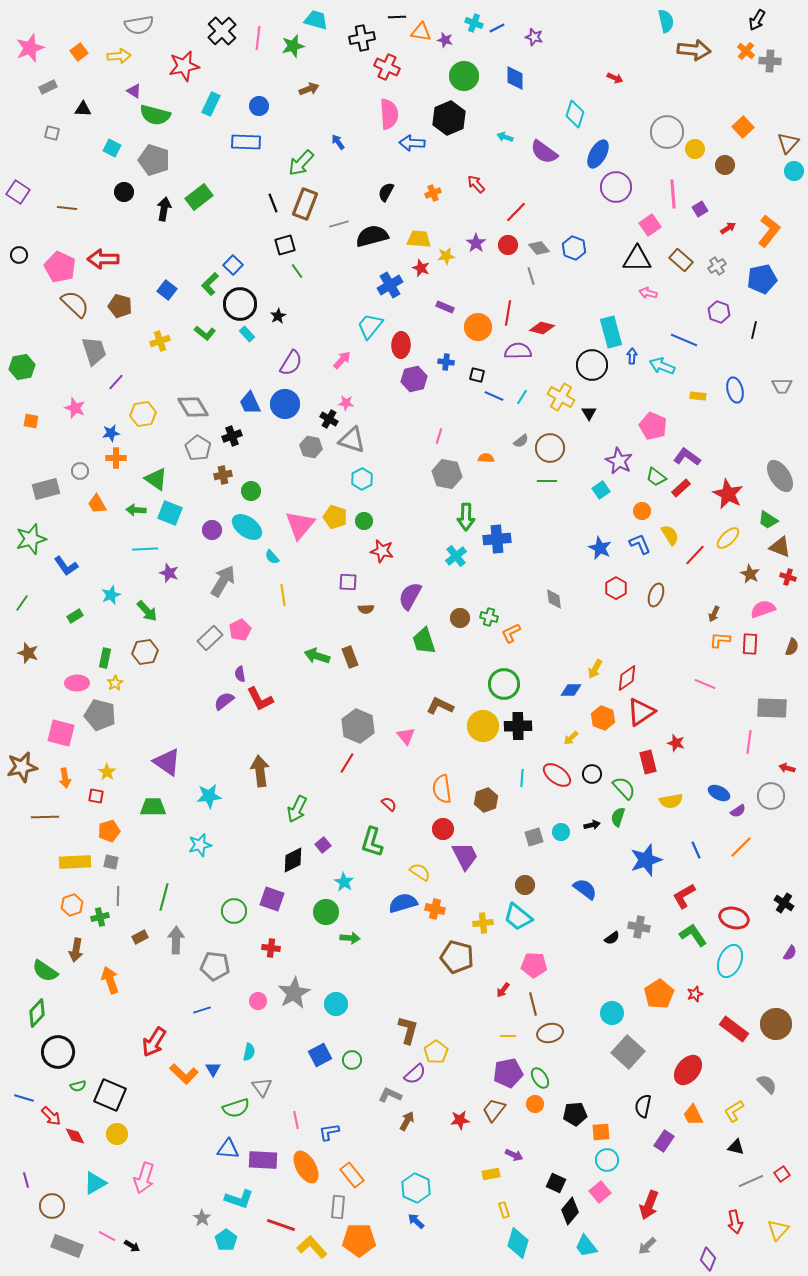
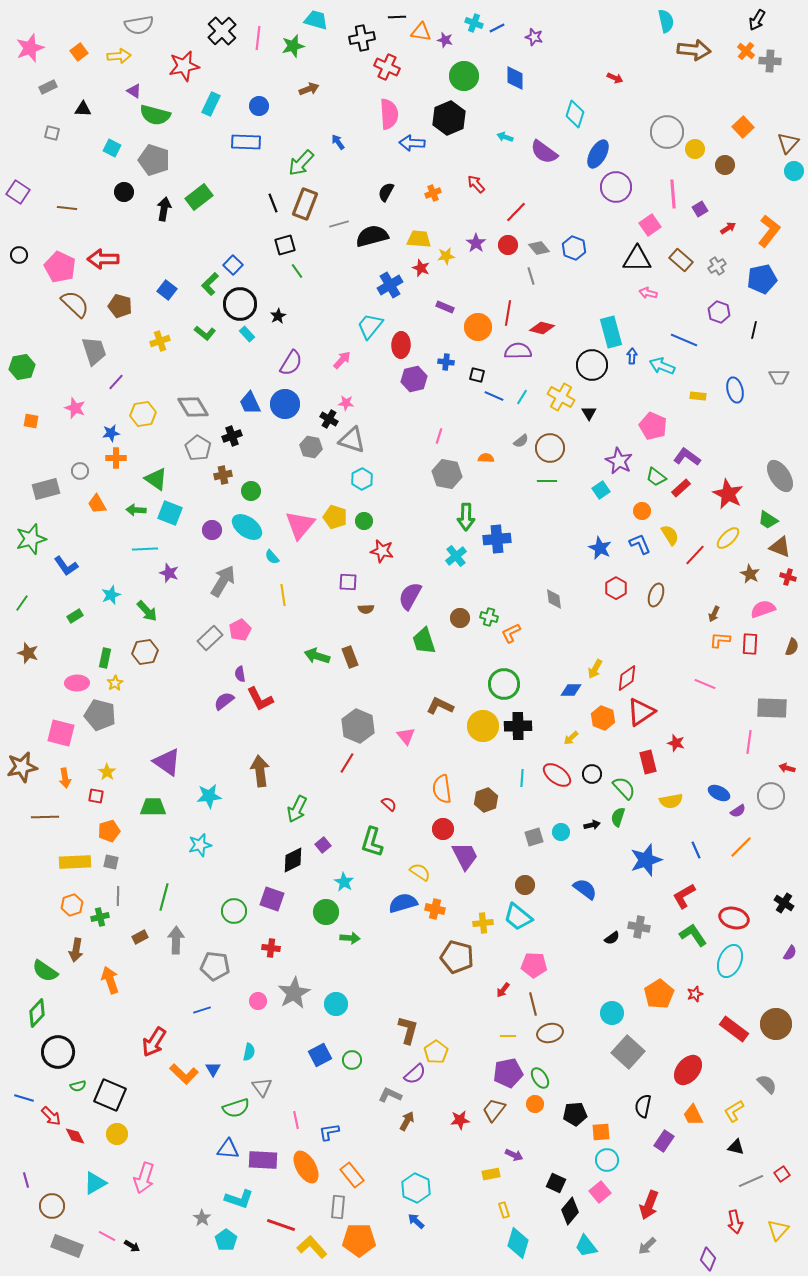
gray trapezoid at (782, 386): moved 3 px left, 9 px up
